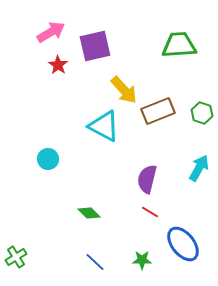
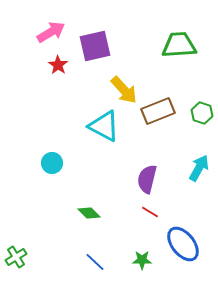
cyan circle: moved 4 px right, 4 px down
